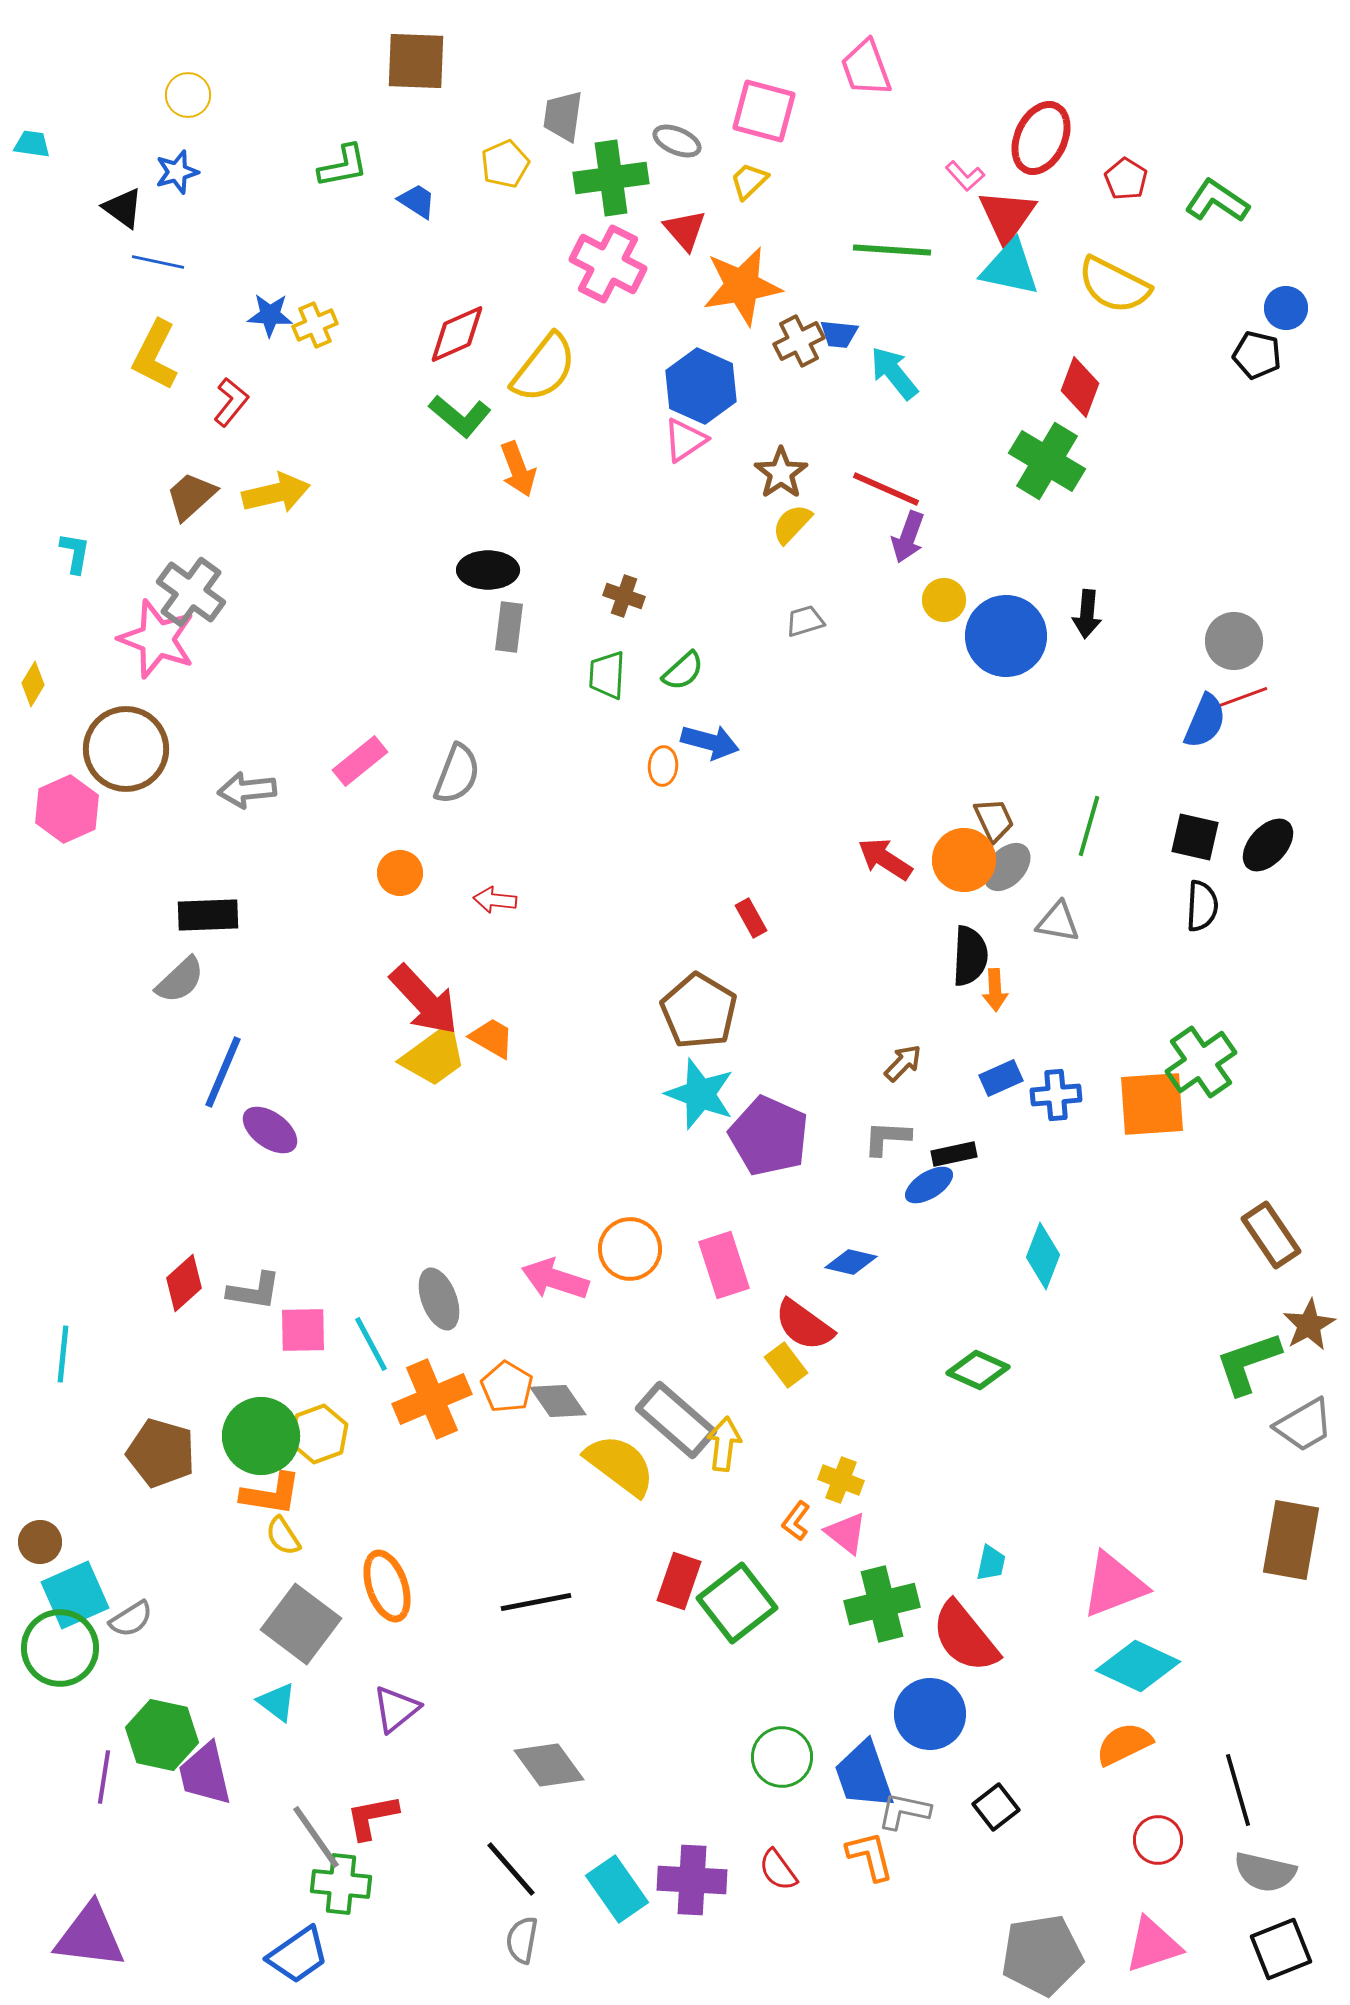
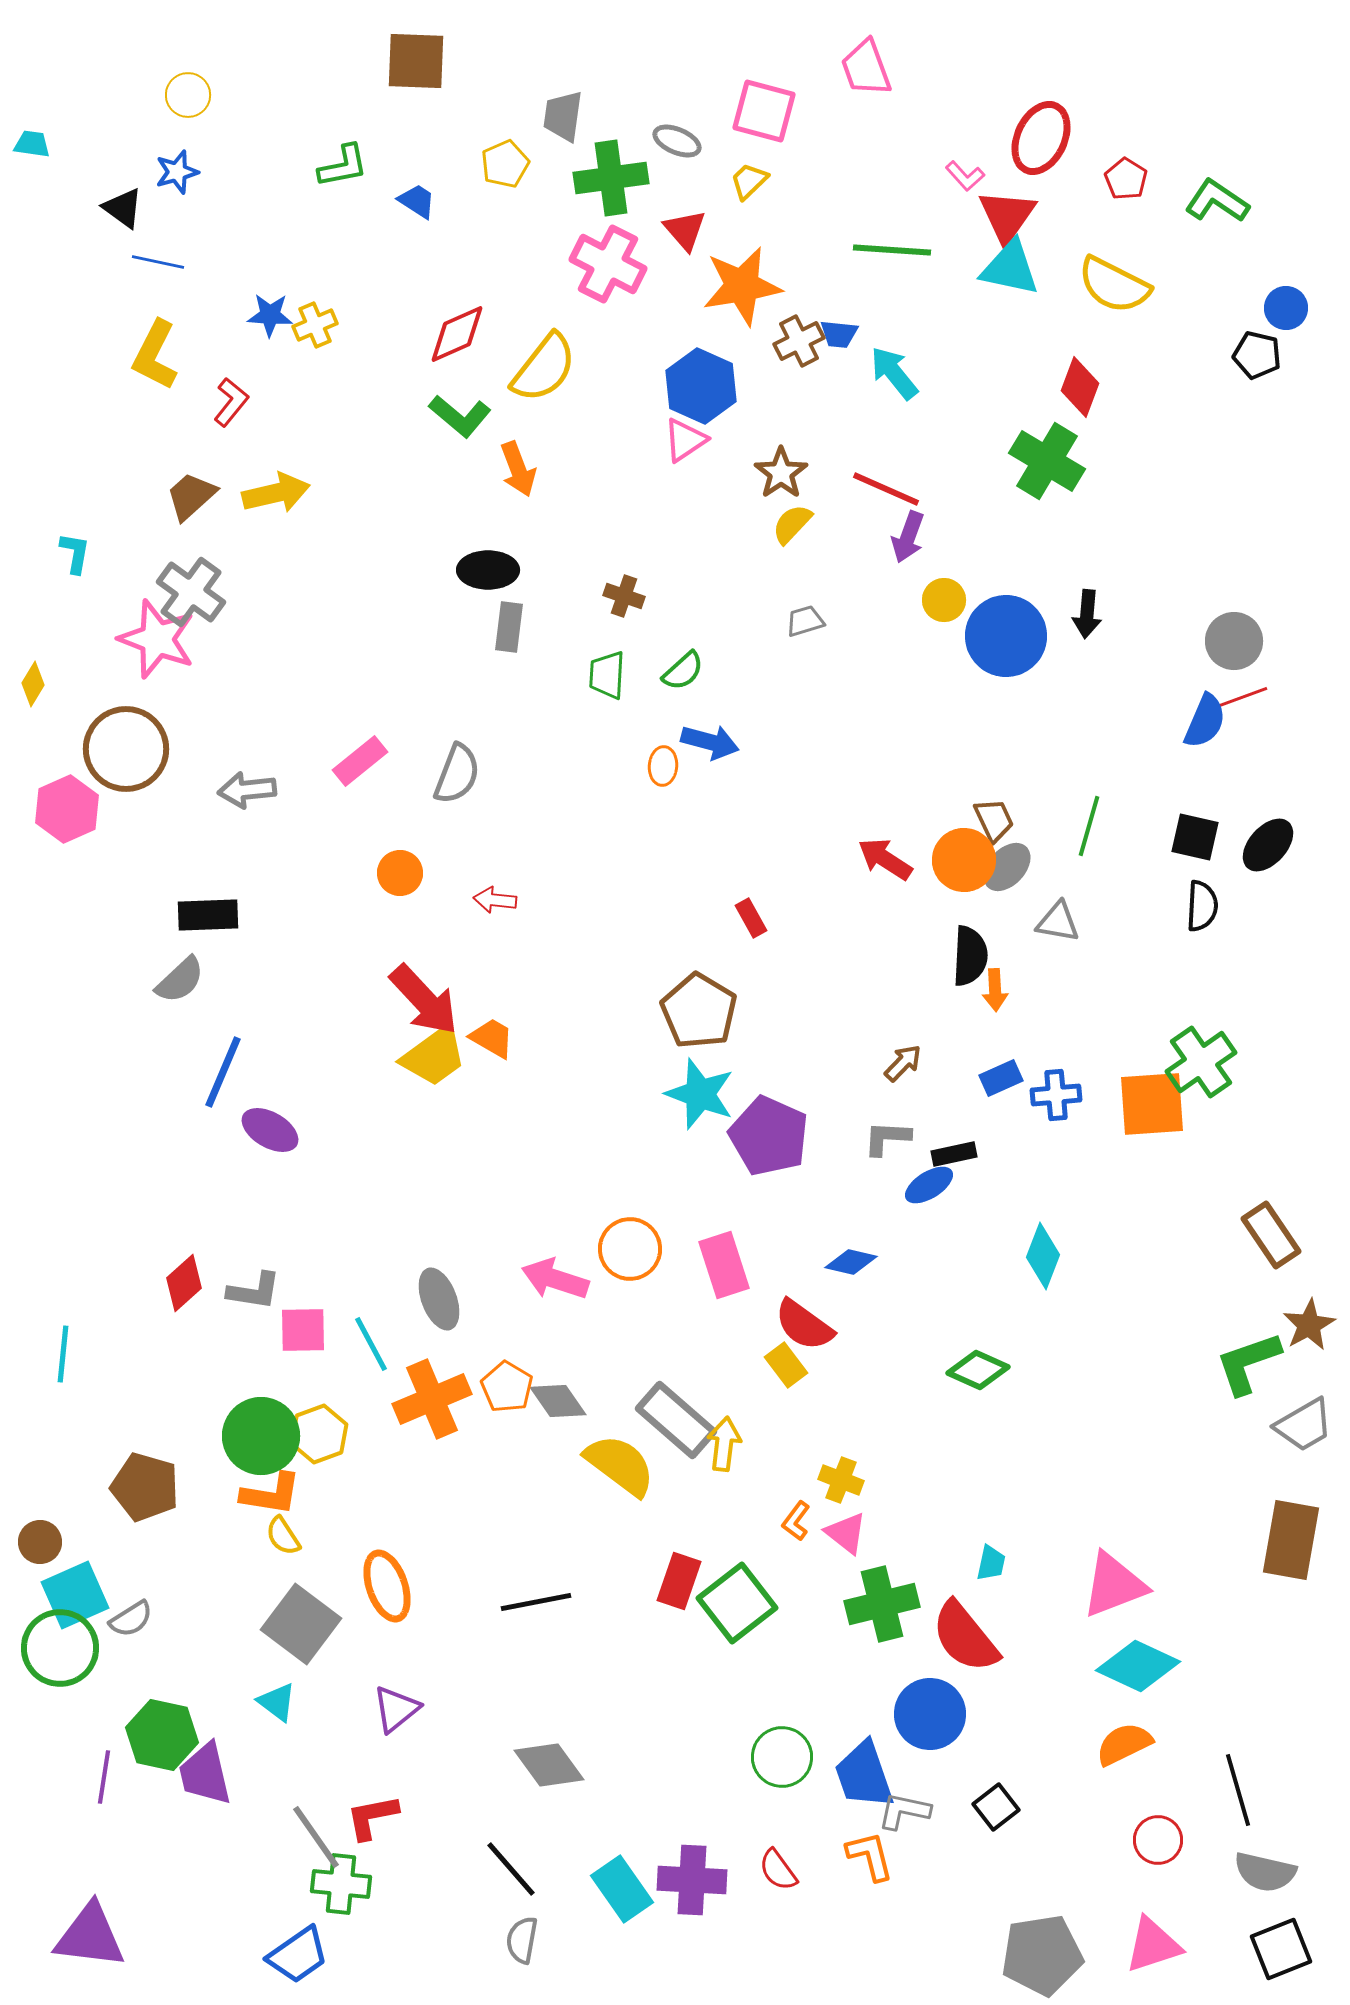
purple ellipse at (270, 1130): rotated 6 degrees counterclockwise
brown pentagon at (161, 1453): moved 16 px left, 34 px down
cyan rectangle at (617, 1889): moved 5 px right
